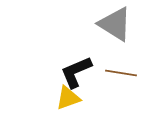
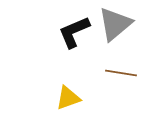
gray triangle: rotated 48 degrees clockwise
black L-shape: moved 2 px left, 40 px up
